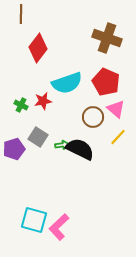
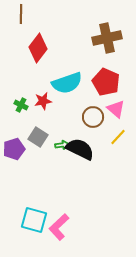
brown cross: rotated 32 degrees counterclockwise
